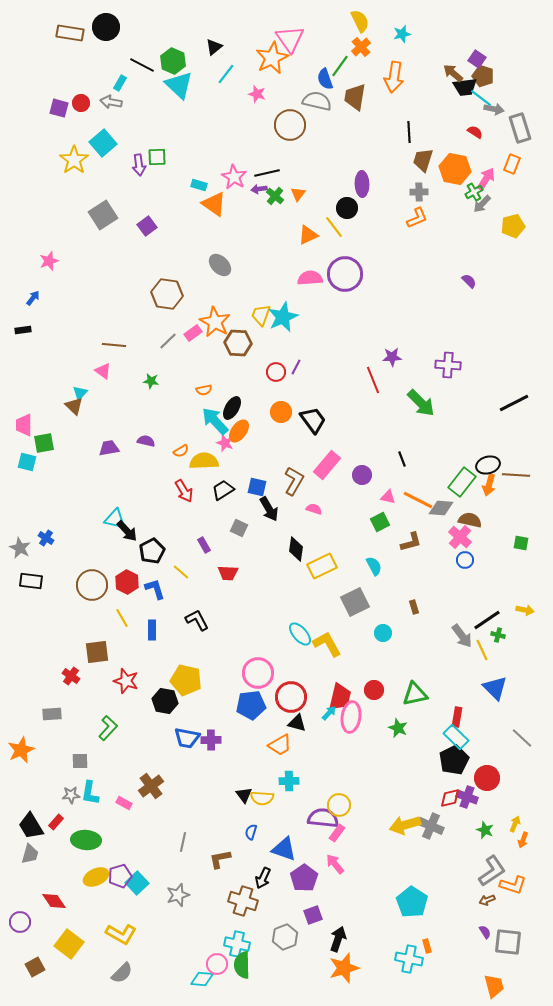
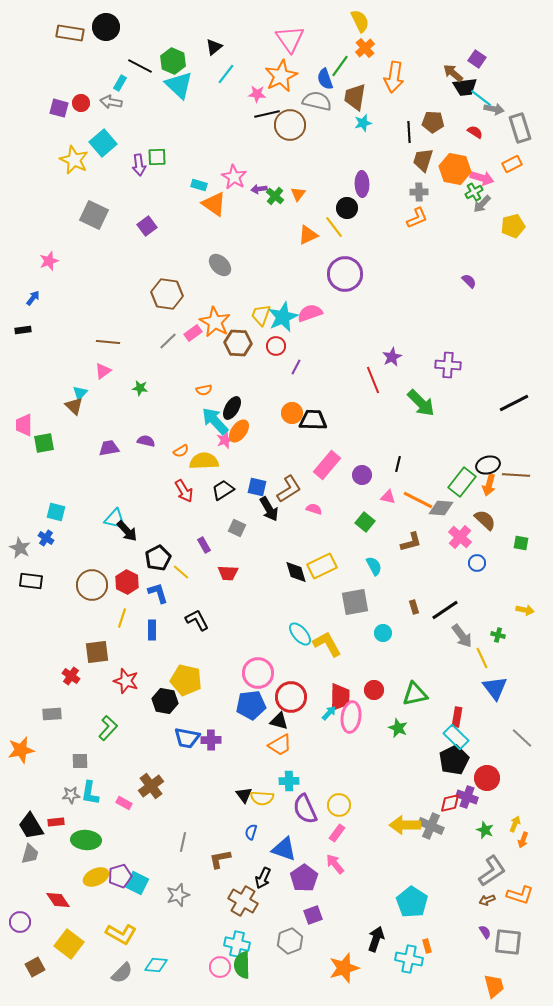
cyan star at (402, 34): moved 39 px left, 89 px down
orange cross at (361, 47): moved 4 px right, 1 px down
orange star at (272, 58): moved 9 px right, 18 px down
black line at (142, 65): moved 2 px left, 1 px down
brown pentagon at (483, 76): moved 50 px left, 46 px down; rotated 15 degrees counterclockwise
pink star at (257, 94): rotated 12 degrees counterclockwise
yellow star at (74, 160): rotated 12 degrees counterclockwise
orange rectangle at (512, 164): rotated 42 degrees clockwise
black line at (267, 173): moved 59 px up
pink arrow at (486, 179): moved 4 px left, 1 px up; rotated 75 degrees clockwise
gray square at (103, 215): moved 9 px left; rotated 32 degrees counterclockwise
pink semicircle at (310, 278): moved 35 px down; rotated 15 degrees counterclockwise
brown line at (114, 345): moved 6 px left, 3 px up
purple star at (392, 357): rotated 24 degrees counterclockwise
pink triangle at (103, 371): rotated 48 degrees clockwise
red circle at (276, 372): moved 26 px up
green star at (151, 381): moved 11 px left, 7 px down
orange circle at (281, 412): moved 11 px right, 1 px down
black trapezoid at (313, 420): rotated 52 degrees counterclockwise
pink star at (225, 443): moved 3 px up; rotated 30 degrees clockwise
black line at (402, 459): moved 4 px left, 5 px down; rotated 35 degrees clockwise
cyan square at (27, 462): moved 29 px right, 50 px down
brown L-shape at (294, 481): moved 5 px left, 8 px down; rotated 28 degrees clockwise
brown semicircle at (470, 520): moved 15 px right; rotated 30 degrees clockwise
green square at (380, 522): moved 15 px left; rotated 24 degrees counterclockwise
gray square at (239, 528): moved 2 px left
black diamond at (296, 549): moved 23 px down; rotated 25 degrees counterclockwise
black pentagon at (152, 551): moved 6 px right, 7 px down
blue circle at (465, 560): moved 12 px right, 3 px down
blue L-shape at (155, 589): moved 3 px right, 4 px down
gray square at (355, 602): rotated 16 degrees clockwise
yellow line at (122, 618): rotated 48 degrees clockwise
black line at (487, 620): moved 42 px left, 10 px up
yellow line at (482, 650): moved 8 px down
blue triangle at (495, 688): rotated 8 degrees clockwise
red trapezoid at (340, 697): rotated 12 degrees counterclockwise
black triangle at (297, 723): moved 18 px left, 2 px up
orange star at (21, 750): rotated 12 degrees clockwise
red diamond at (450, 798): moved 5 px down
purple semicircle at (323, 818): moved 18 px left, 9 px up; rotated 120 degrees counterclockwise
red rectangle at (56, 822): rotated 42 degrees clockwise
yellow arrow at (405, 825): rotated 16 degrees clockwise
cyan square at (137, 883): rotated 20 degrees counterclockwise
orange L-shape at (513, 885): moved 7 px right, 10 px down
red diamond at (54, 901): moved 4 px right, 1 px up
brown cross at (243, 901): rotated 12 degrees clockwise
gray hexagon at (285, 937): moved 5 px right, 4 px down
black arrow at (338, 939): moved 38 px right
pink circle at (217, 964): moved 3 px right, 3 px down
cyan diamond at (202, 979): moved 46 px left, 14 px up
